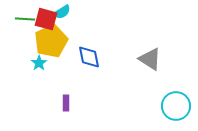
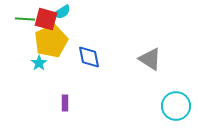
purple rectangle: moved 1 px left
